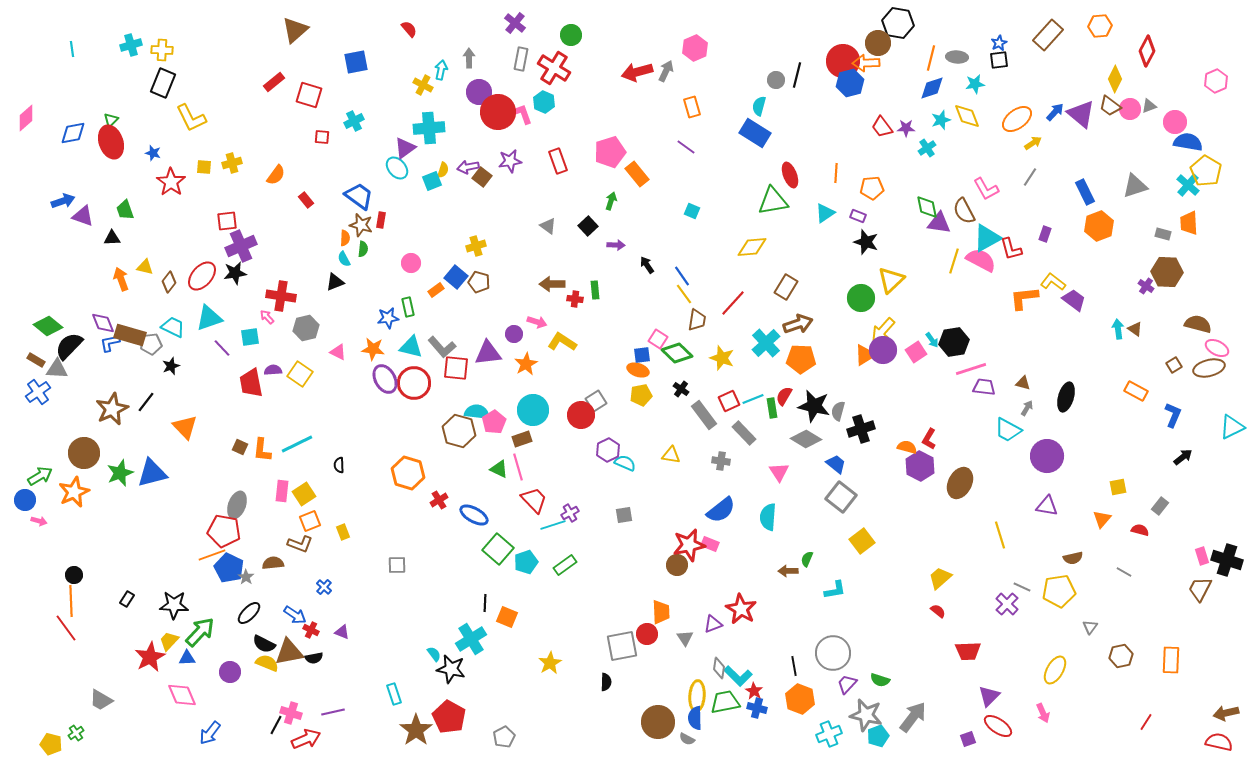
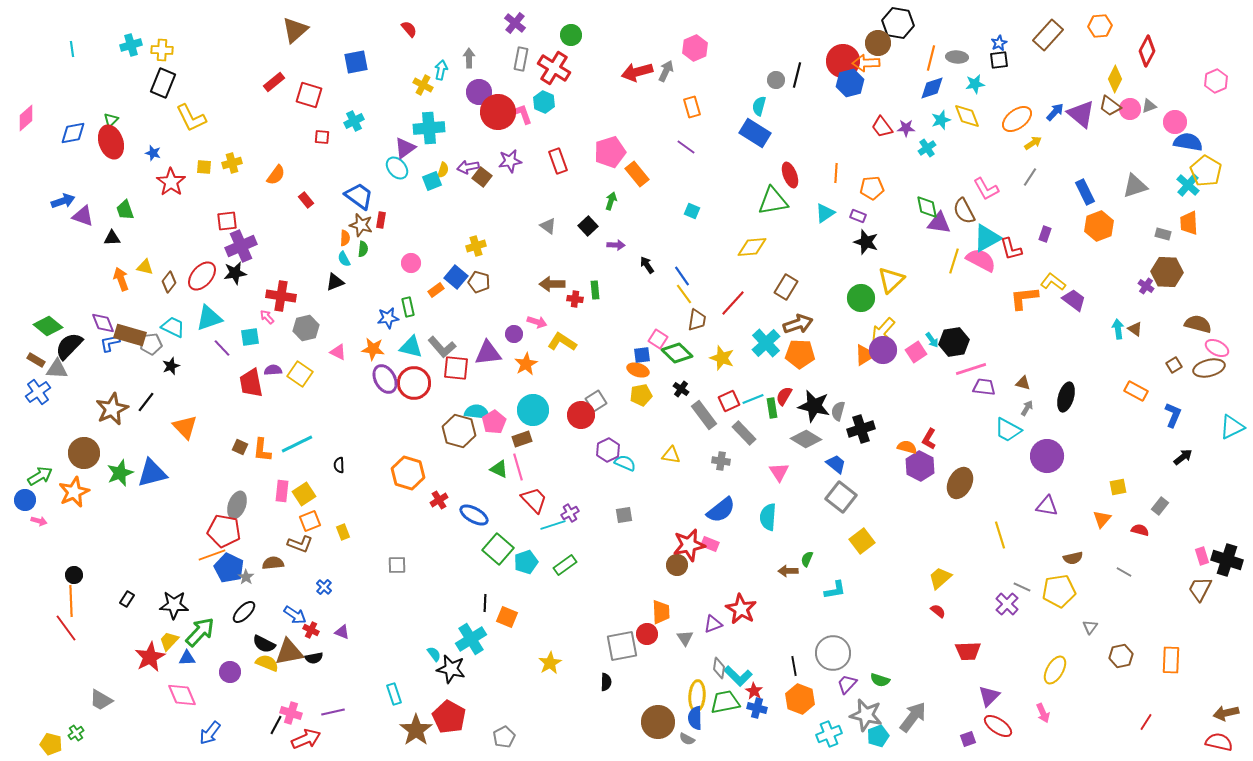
orange pentagon at (801, 359): moved 1 px left, 5 px up
black ellipse at (249, 613): moved 5 px left, 1 px up
